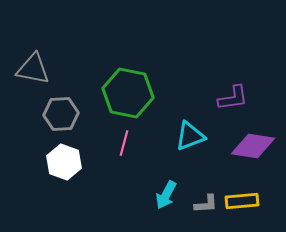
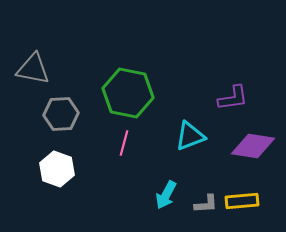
white hexagon: moved 7 px left, 7 px down
